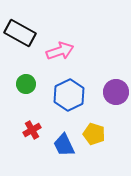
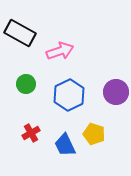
red cross: moved 1 px left, 3 px down
blue trapezoid: moved 1 px right
